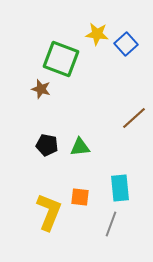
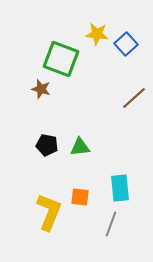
brown line: moved 20 px up
